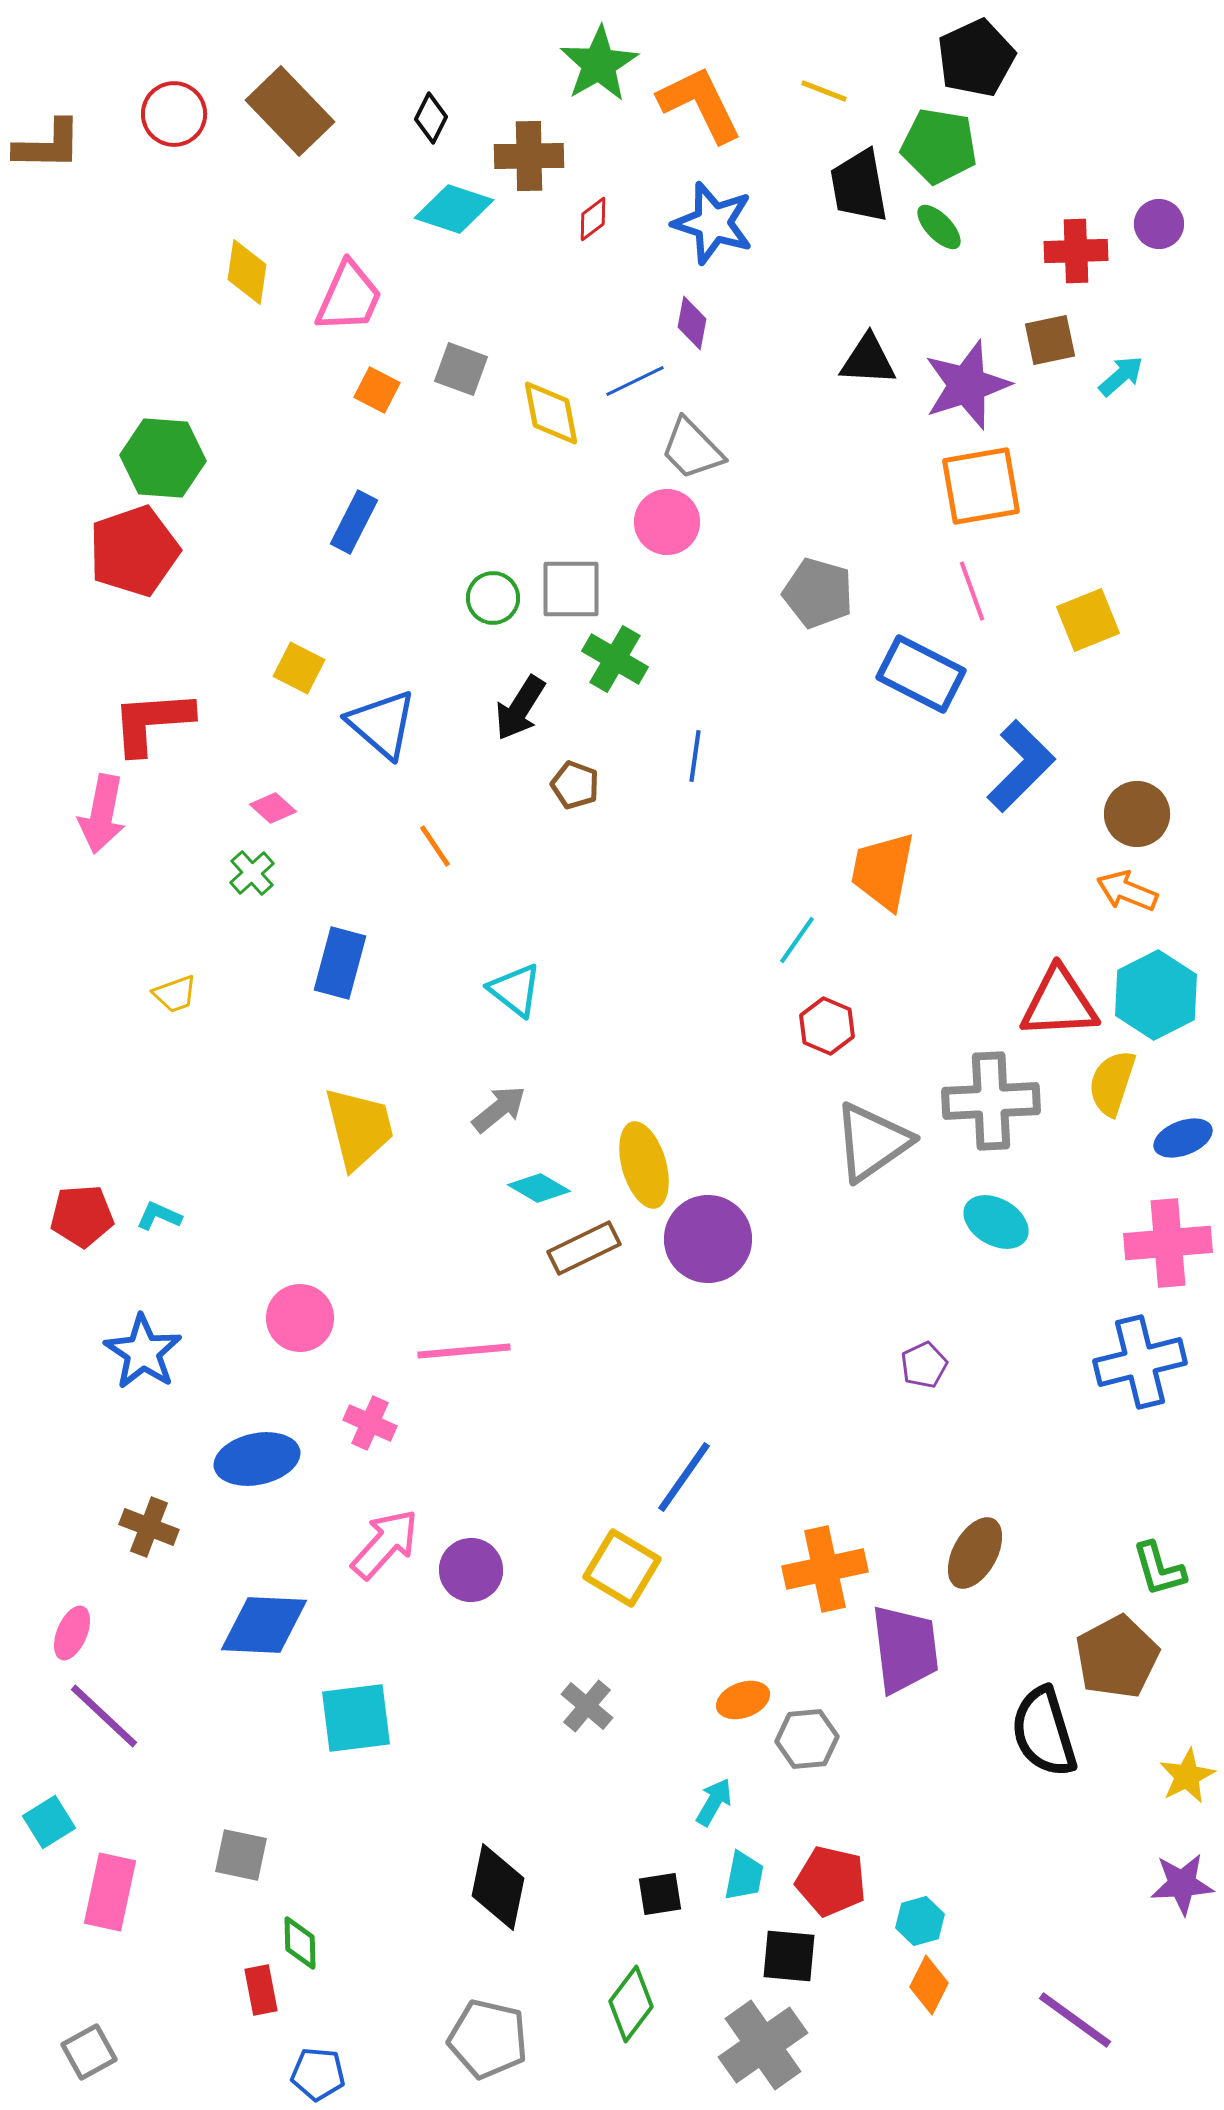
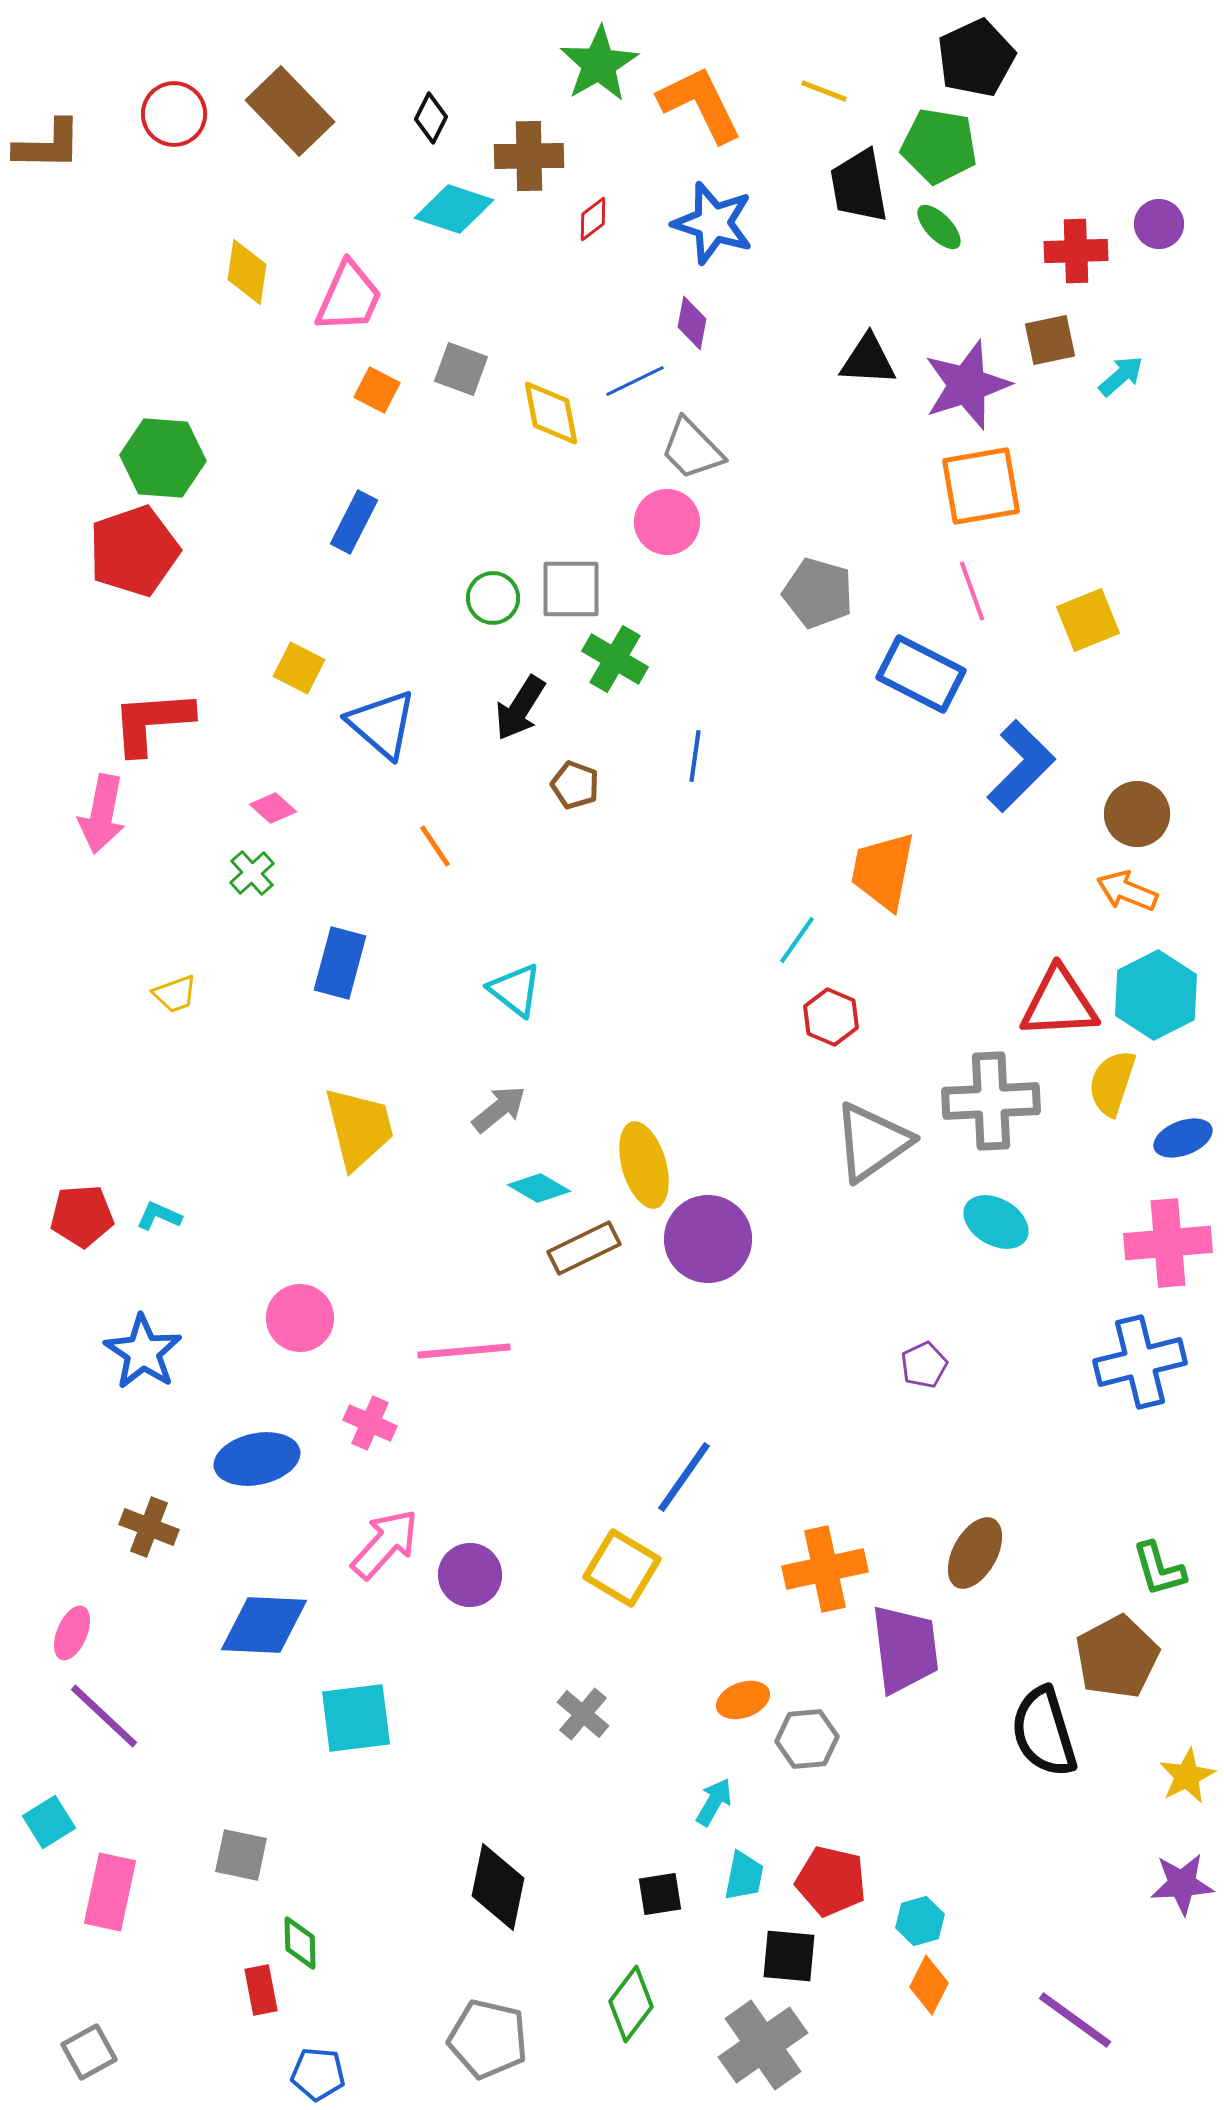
red hexagon at (827, 1026): moved 4 px right, 9 px up
purple circle at (471, 1570): moved 1 px left, 5 px down
gray cross at (587, 1706): moved 4 px left, 8 px down
